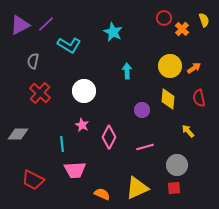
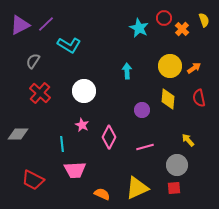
cyan star: moved 26 px right, 4 px up
gray semicircle: rotated 21 degrees clockwise
yellow arrow: moved 9 px down
